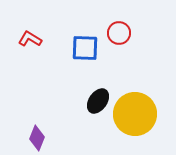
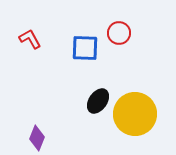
red L-shape: rotated 30 degrees clockwise
